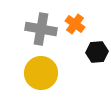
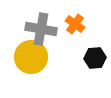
black hexagon: moved 2 px left, 6 px down
yellow circle: moved 10 px left, 16 px up
